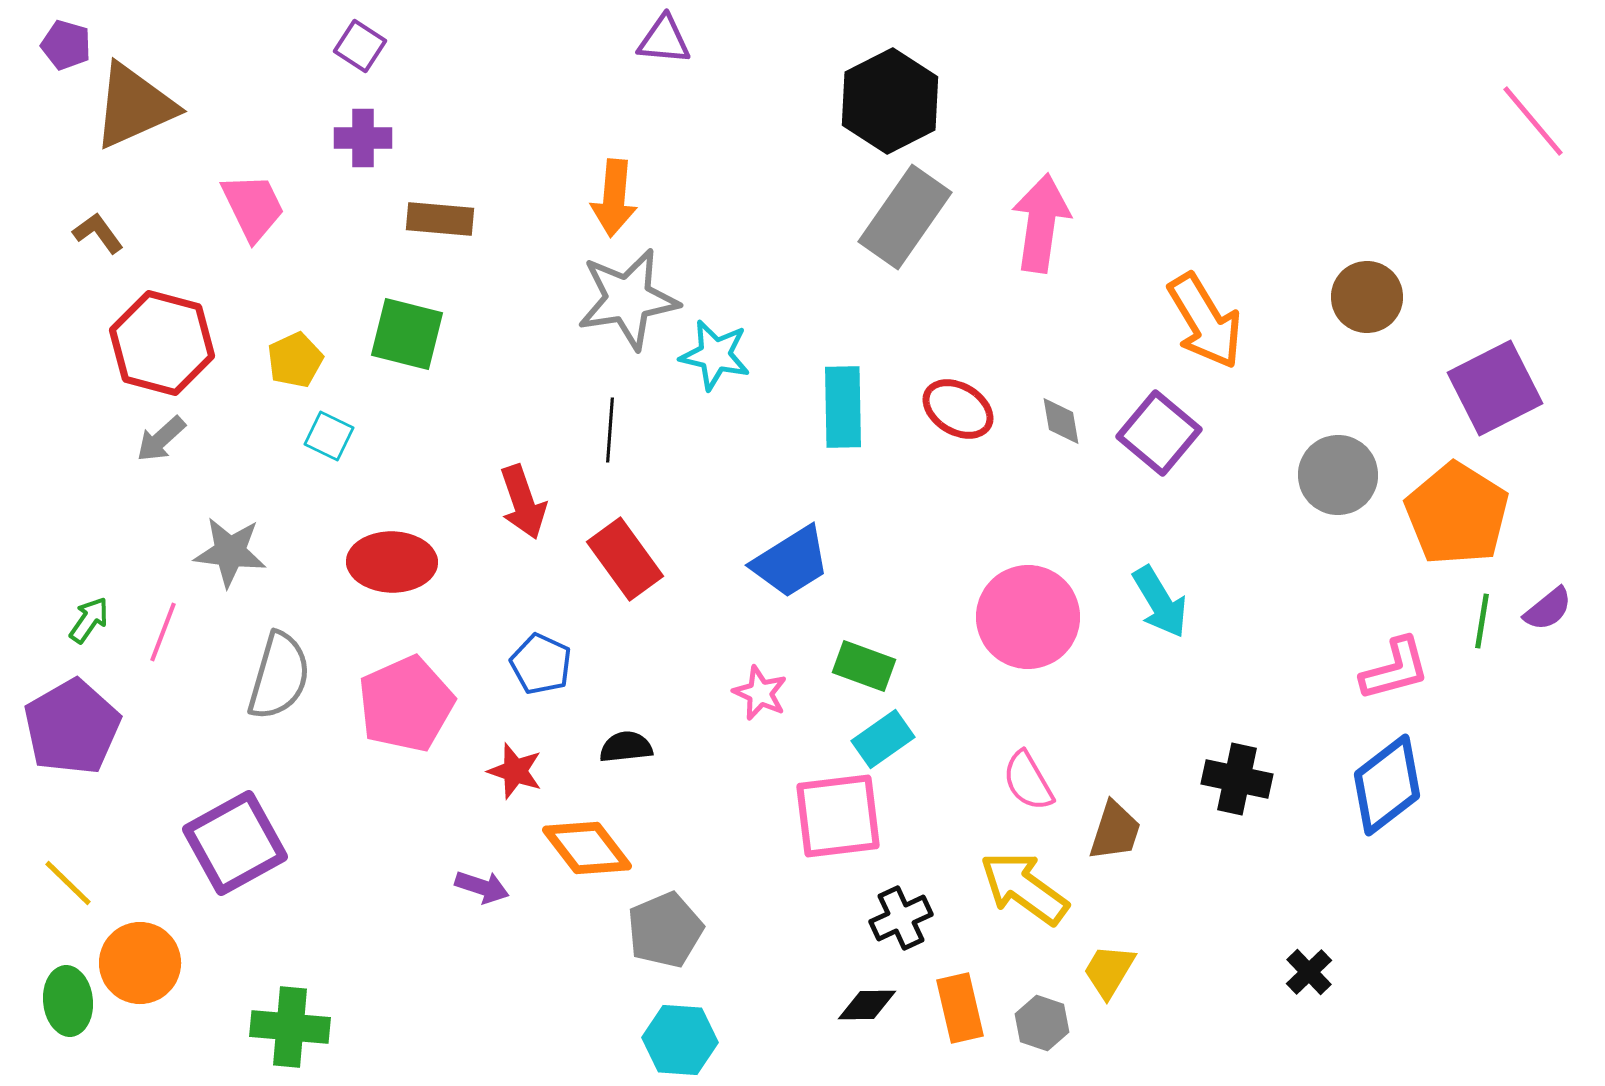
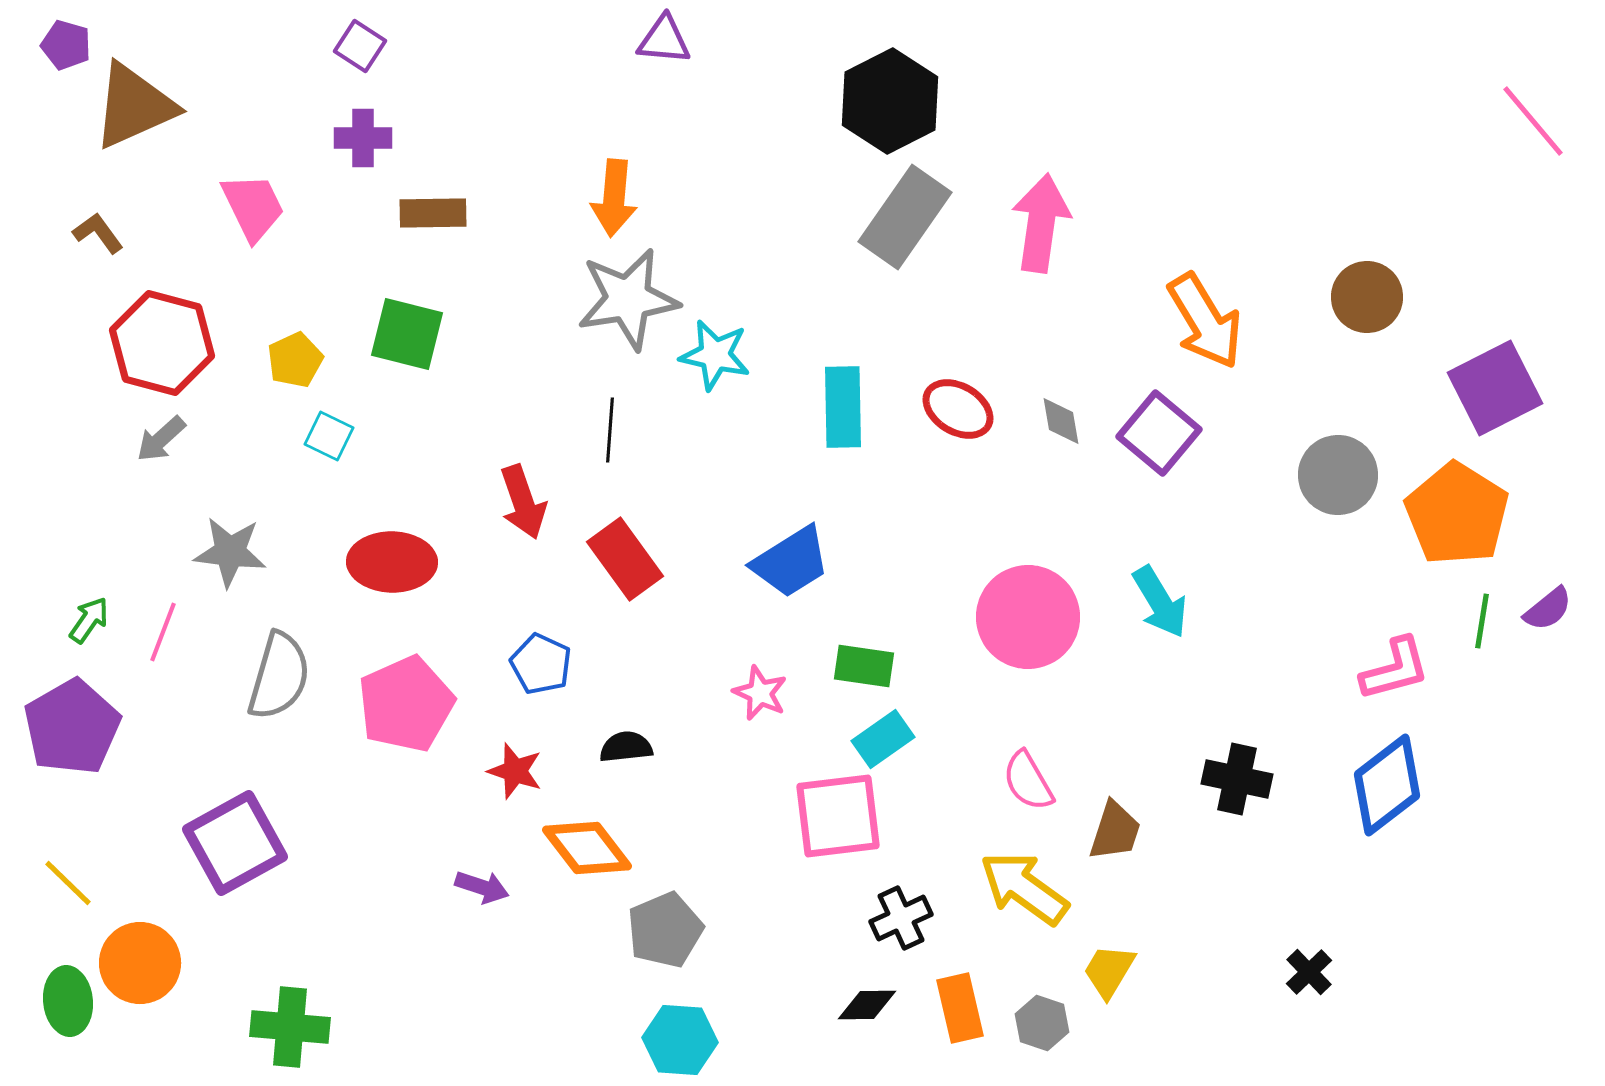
brown rectangle at (440, 219): moved 7 px left, 6 px up; rotated 6 degrees counterclockwise
green rectangle at (864, 666): rotated 12 degrees counterclockwise
